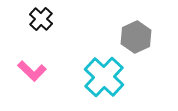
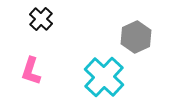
pink L-shape: moved 1 px left; rotated 64 degrees clockwise
